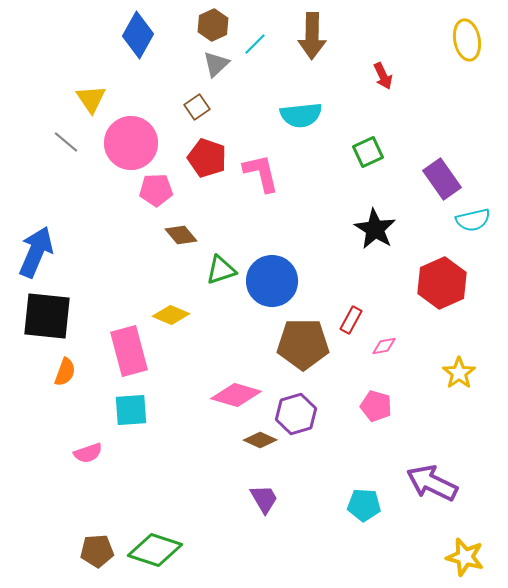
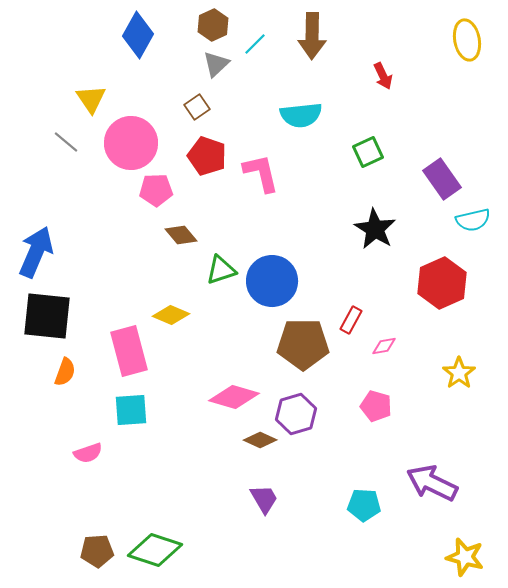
red pentagon at (207, 158): moved 2 px up
pink diamond at (236, 395): moved 2 px left, 2 px down
